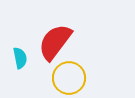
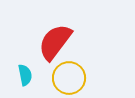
cyan semicircle: moved 5 px right, 17 px down
